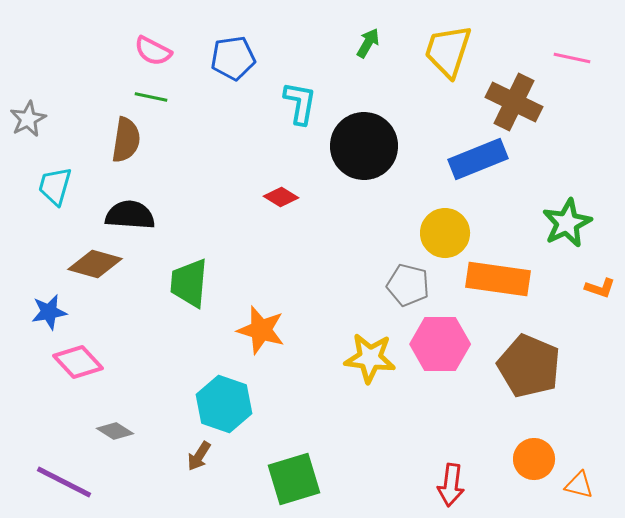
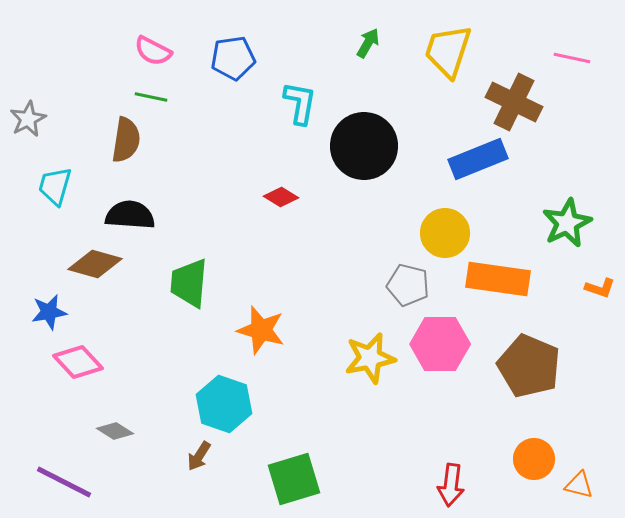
yellow star: rotated 18 degrees counterclockwise
